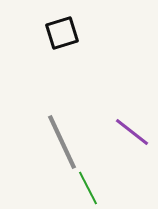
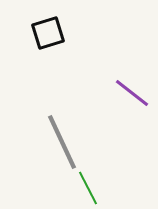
black square: moved 14 px left
purple line: moved 39 px up
